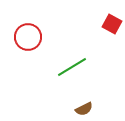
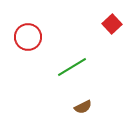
red square: rotated 18 degrees clockwise
brown semicircle: moved 1 px left, 2 px up
